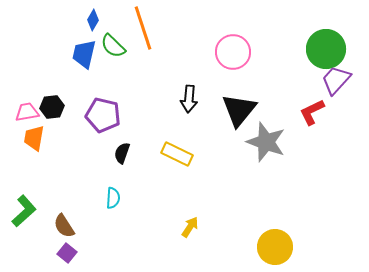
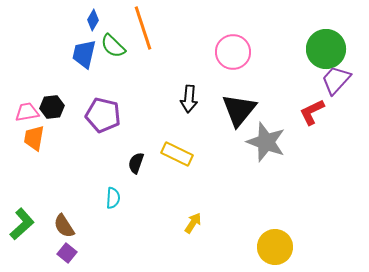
black semicircle: moved 14 px right, 10 px down
green L-shape: moved 2 px left, 13 px down
yellow arrow: moved 3 px right, 4 px up
